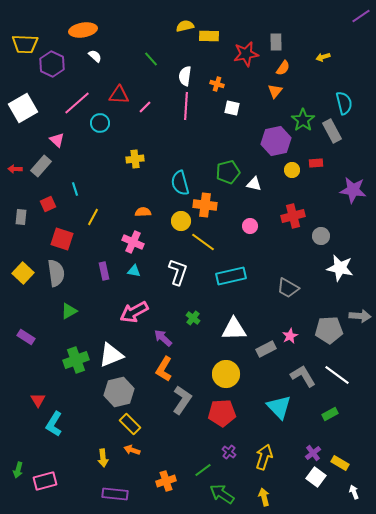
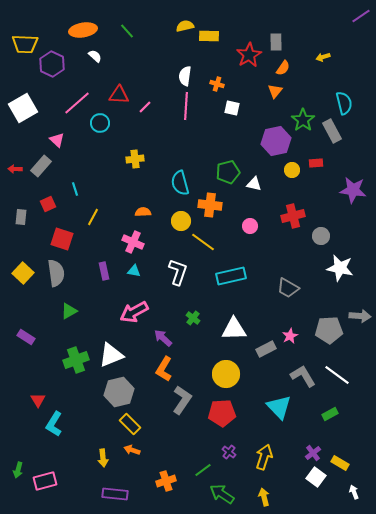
red star at (246, 54): moved 3 px right, 1 px down; rotated 20 degrees counterclockwise
green line at (151, 59): moved 24 px left, 28 px up
orange cross at (205, 205): moved 5 px right
